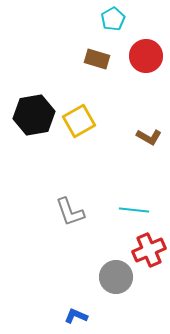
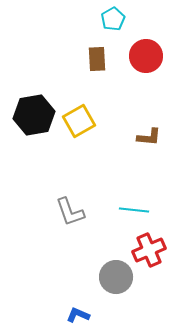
brown rectangle: rotated 70 degrees clockwise
brown L-shape: rotated 25 degrees counterclockwise
blue L-shape: moved 2 px right, 1 px up
